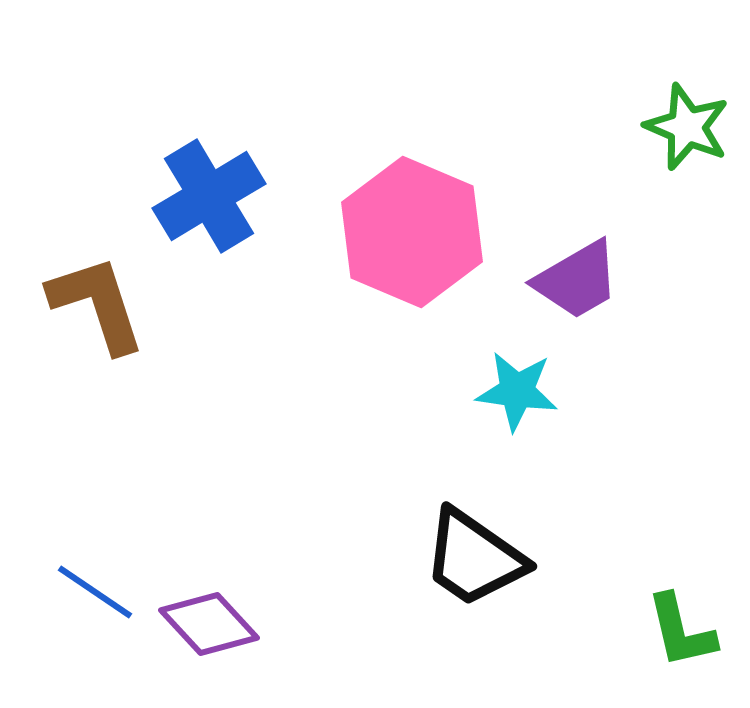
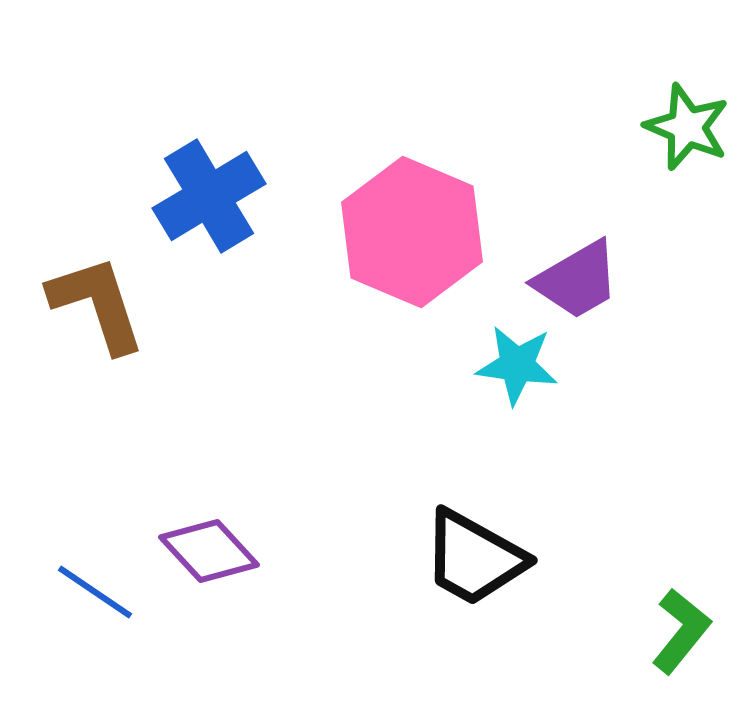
cyan star: moved 26 px up
black trapezoid: rotated 6 degrees counterclockwise
purple diamond: moved 73 px up
green L-shape: rotated 128 degrees counterclockwise
